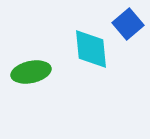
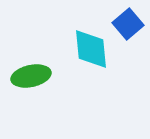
green ellipse: moved 4 px down
